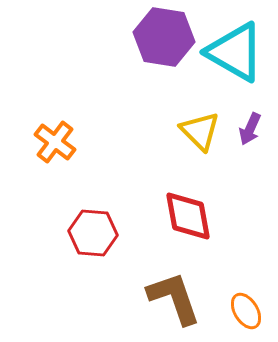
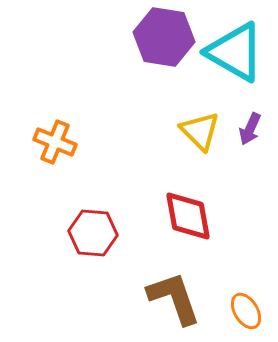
orange cross: rotated 15 degrees counterclockwise
